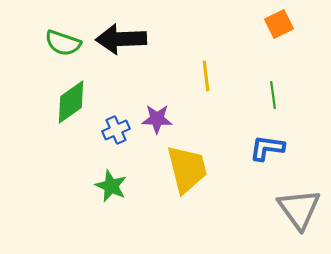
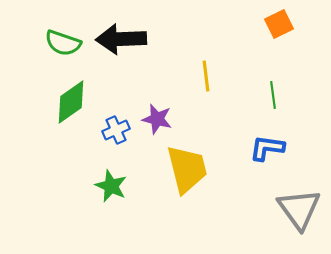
purple star: rotated 12 degrees clockwise
